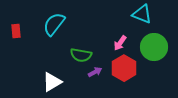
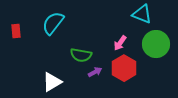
cyan semicircle: moved 1 px left, 1 px up
green circle: moved 2 px right, 3 px up
